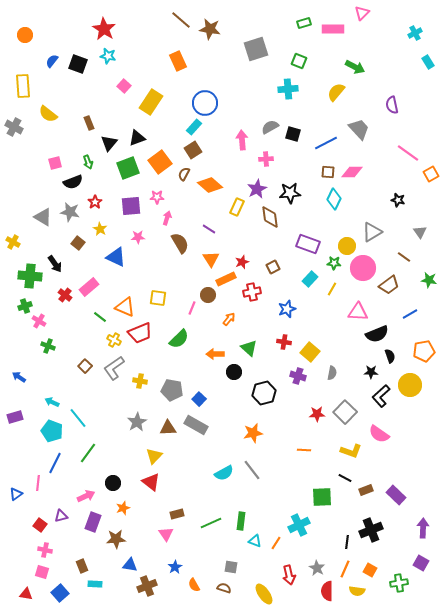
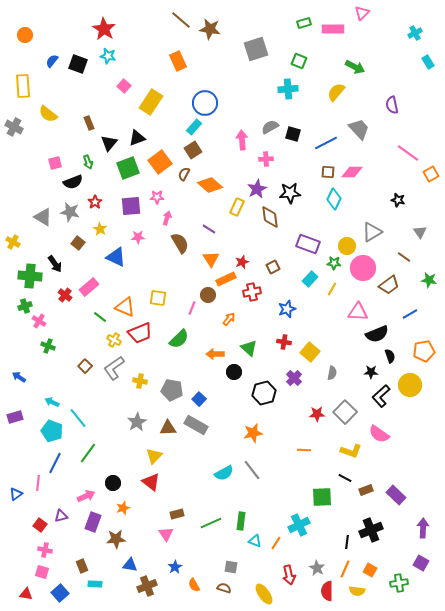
purple cross at (298, 376): moved 4 px left, 2 px down; rotated 28 degrees clockwise
